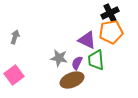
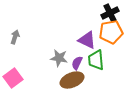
pink square: moved 1 px left, 3 px down
